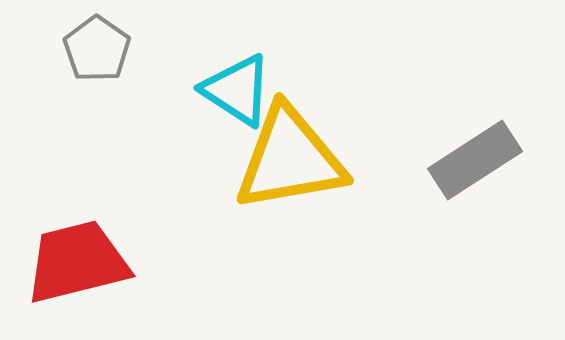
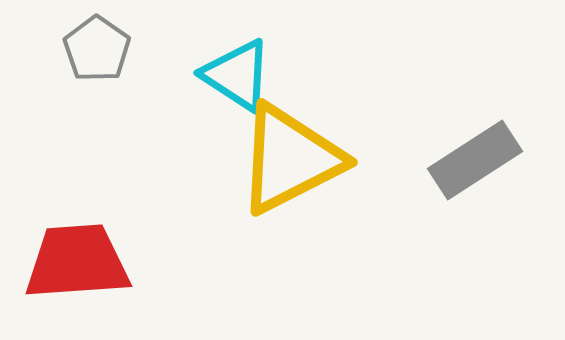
cyan triangle: moved 15 px up
yellow triangle: rotated 17 degrees counterclockwise
red trapezoid: rotated 10 degrees clockwise
